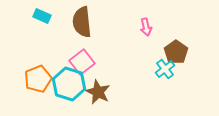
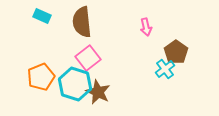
pink square: moved 6 px right, 4 px up
orange pentagon: moved 3 px right, 2 px up
cyan hexagon: moved 6 px right
